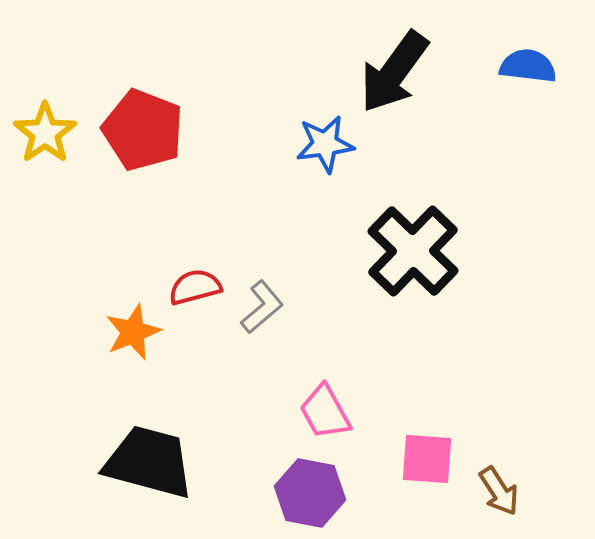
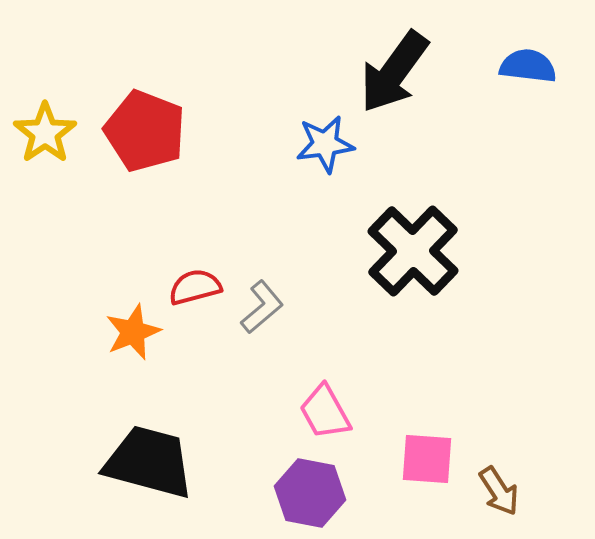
red pentagon: moved 2 px right, 1 px down
